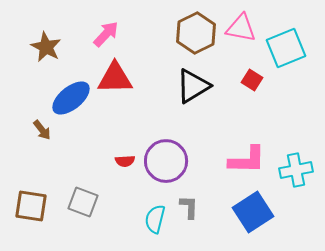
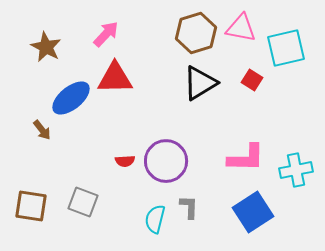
brown hexagon: rotated 9 degrees clockwise
cyan square: rotated 9 degrees clockwise
black triangle: moved 7 px right, 3 px up
pink L-shape: moved 1 px left, 2 px up
